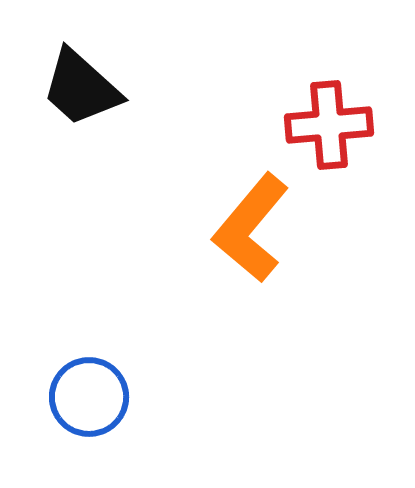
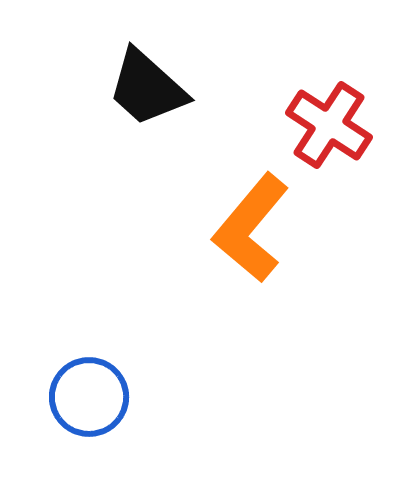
black trapezoid: moved 66 px right
red cross: rotated 38 degrees clockwise
